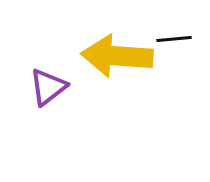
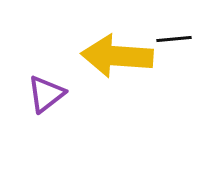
purple triangle: moved 2 px left, 7 px down
